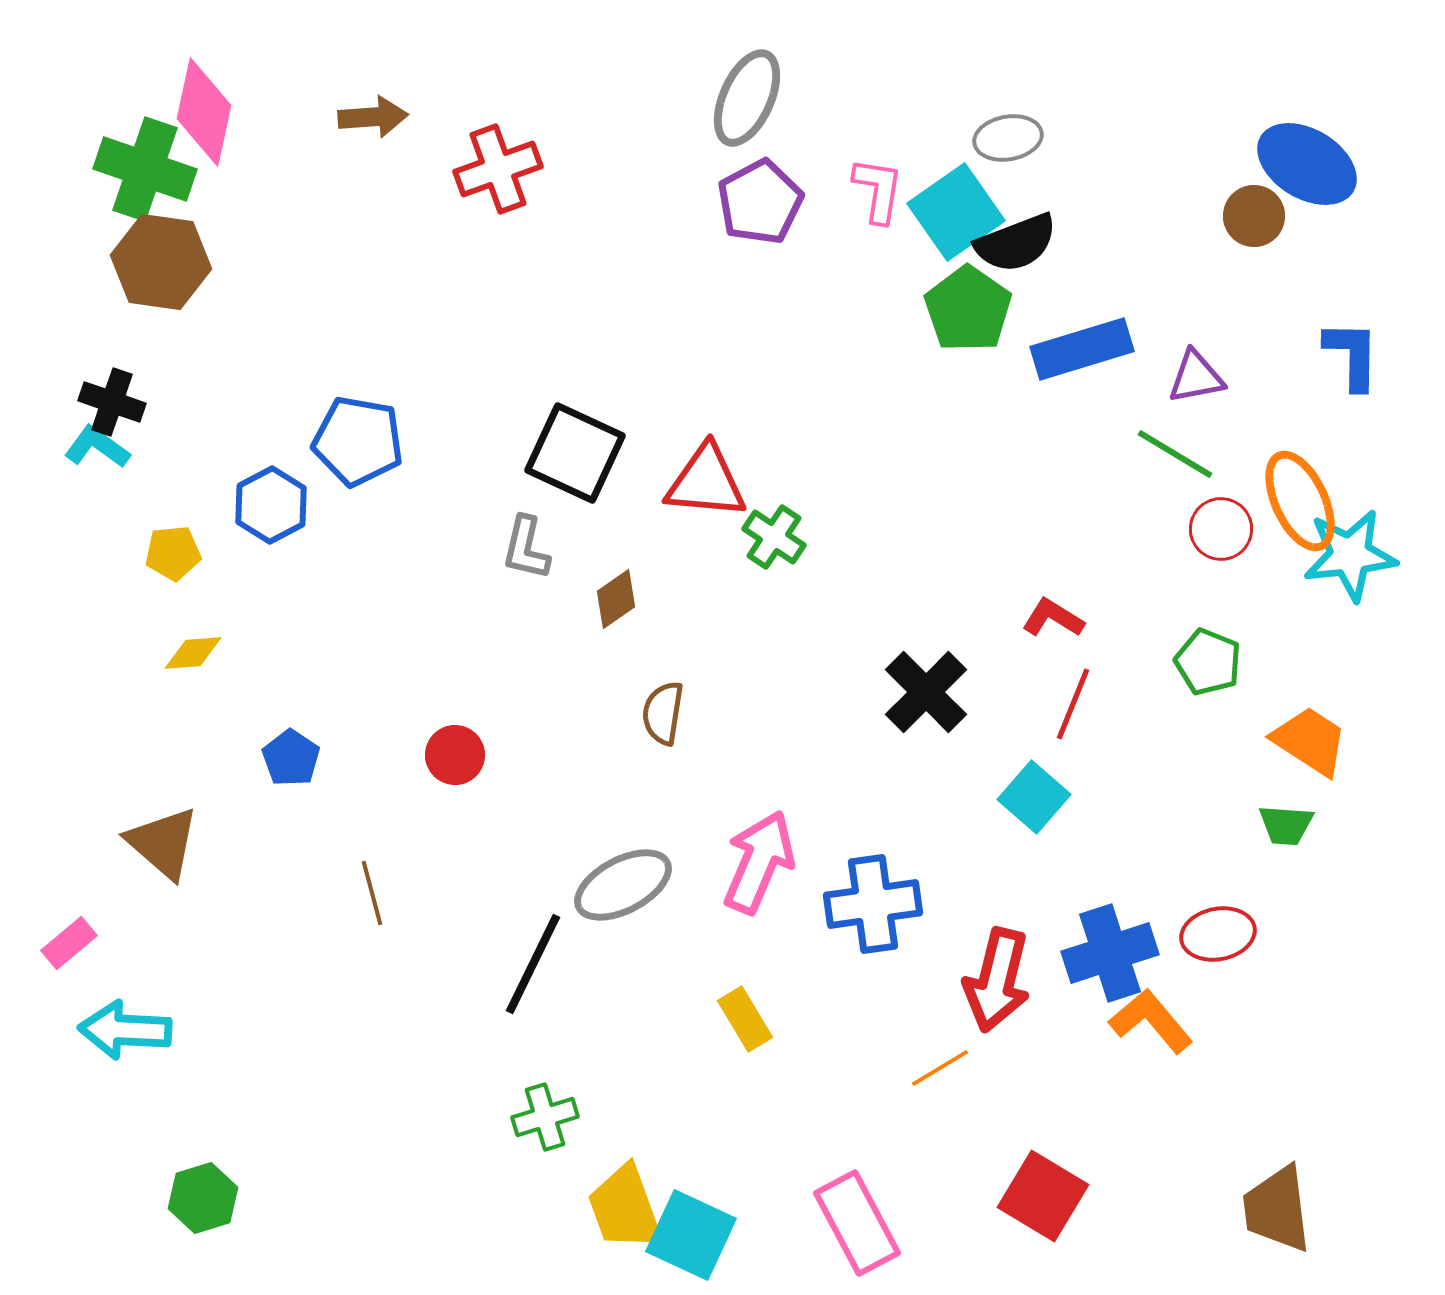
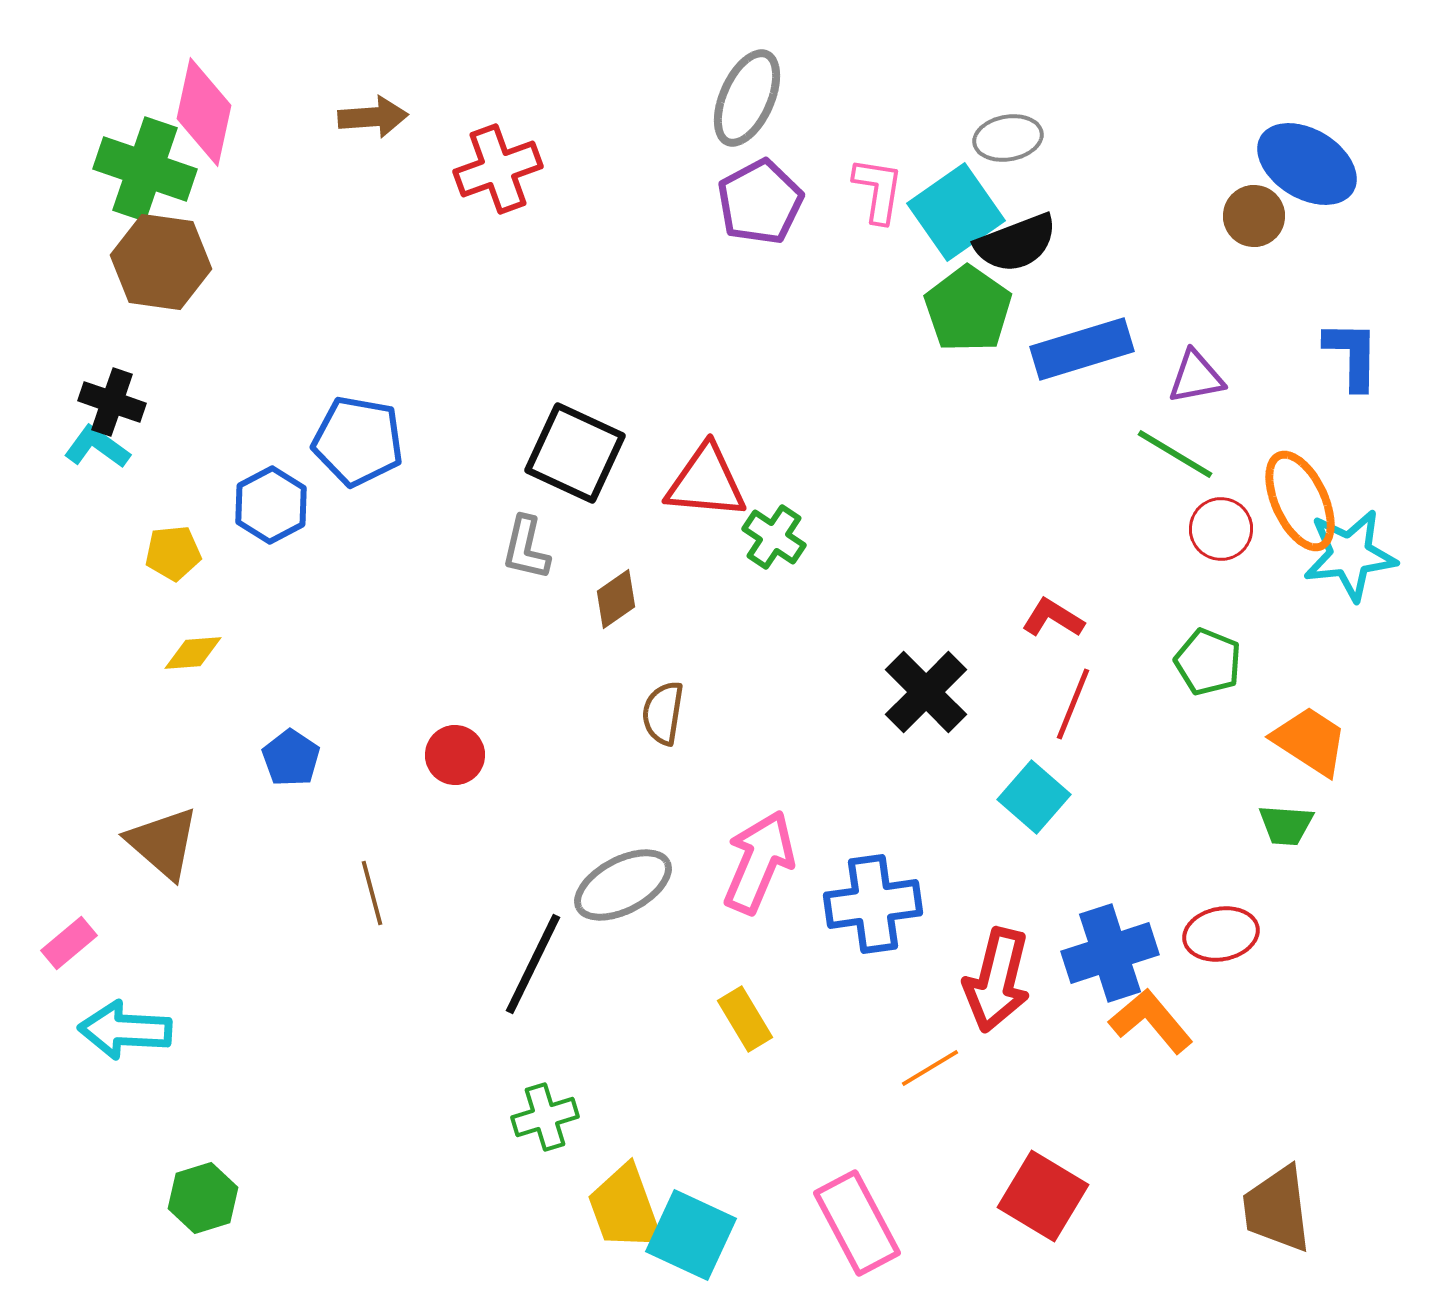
red ellipse at (1218, 934): moved 3 px right
orange line at (940, 1068): moved 10 px left
